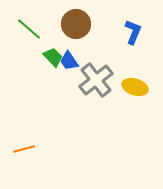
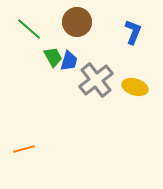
brown circle: moved 1 px right, 2 px up
green trapezoid: rotated 15 degrees clockwise
blue trapezoid: rotated 130 degrees counterclockwise
